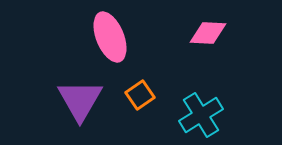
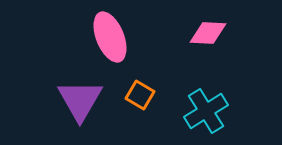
orange square: rotated 24 degrees counterclockwise
cyan cross: moved 5 px right, 4 px up
